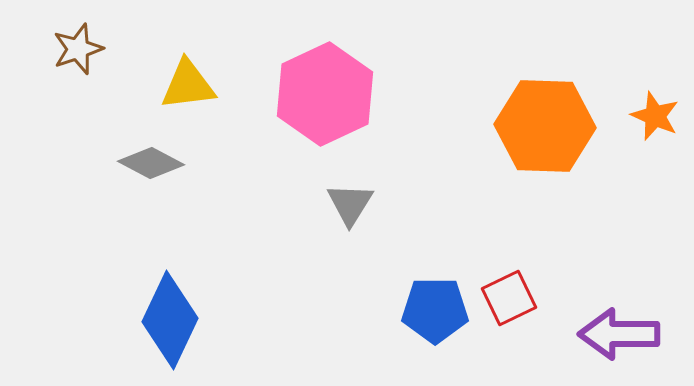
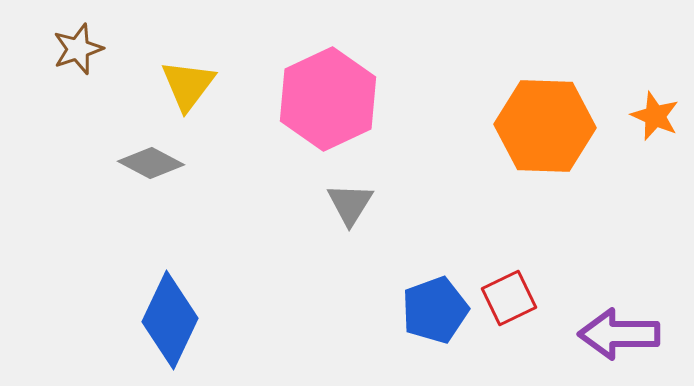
yellow triangle: rotated 46 degrees counterclockwise
pink hexagon: moved 3 px right, 5 px down
blue pentagon: rotated 20 degrees counterclockwise
